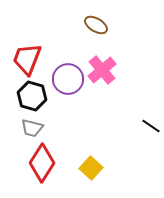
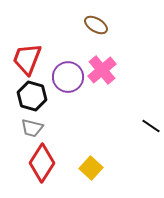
purple circle: moved 2 px up
